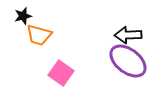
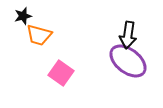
black arrow: rotated 80 degrees counterclockwise
